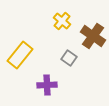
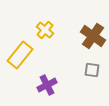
yellow cross: moved 17 px left, 9 px down
gray square: moved 23 px right, 12 px down; rotated 28 degrees counterclockwise
purple cross: rotated 24 degrees counterclockwise
